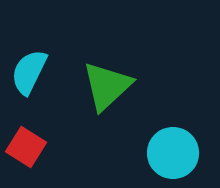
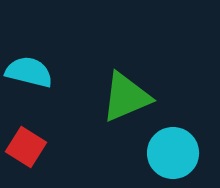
cyan semicircle: rotated 78 degrees clockwise
green triangle: moved 19 px right, 11 px down; rotated 20 degrees clockwise
